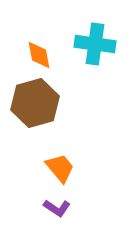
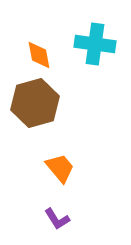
purple L-shape: moved 11 px down; rotated 24 degrees clockwise
